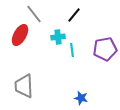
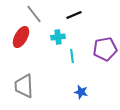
black line: rotated 28 degrees clockwise
red ellipse: moved 1 px right, 2 px down
cyan line: moved 6 px down
blue star: moved 6 px up
